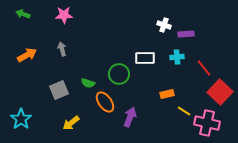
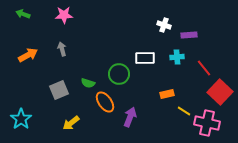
purple rectangle: moved 3 px right, 1 px down
orange arrow: moved 1 px right
